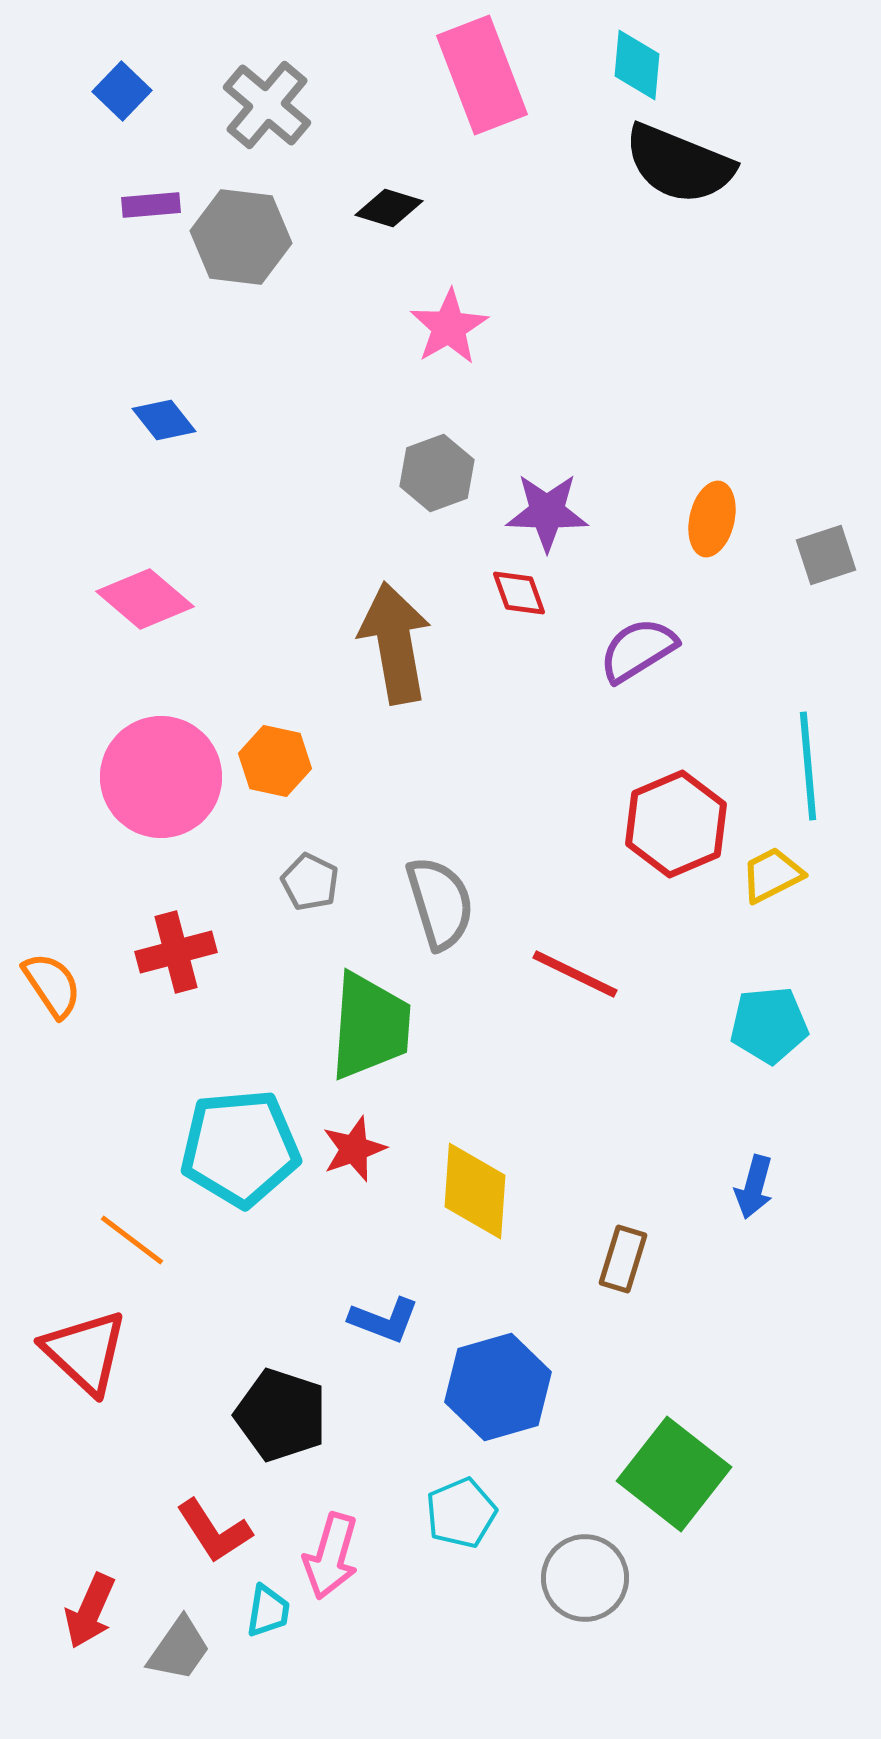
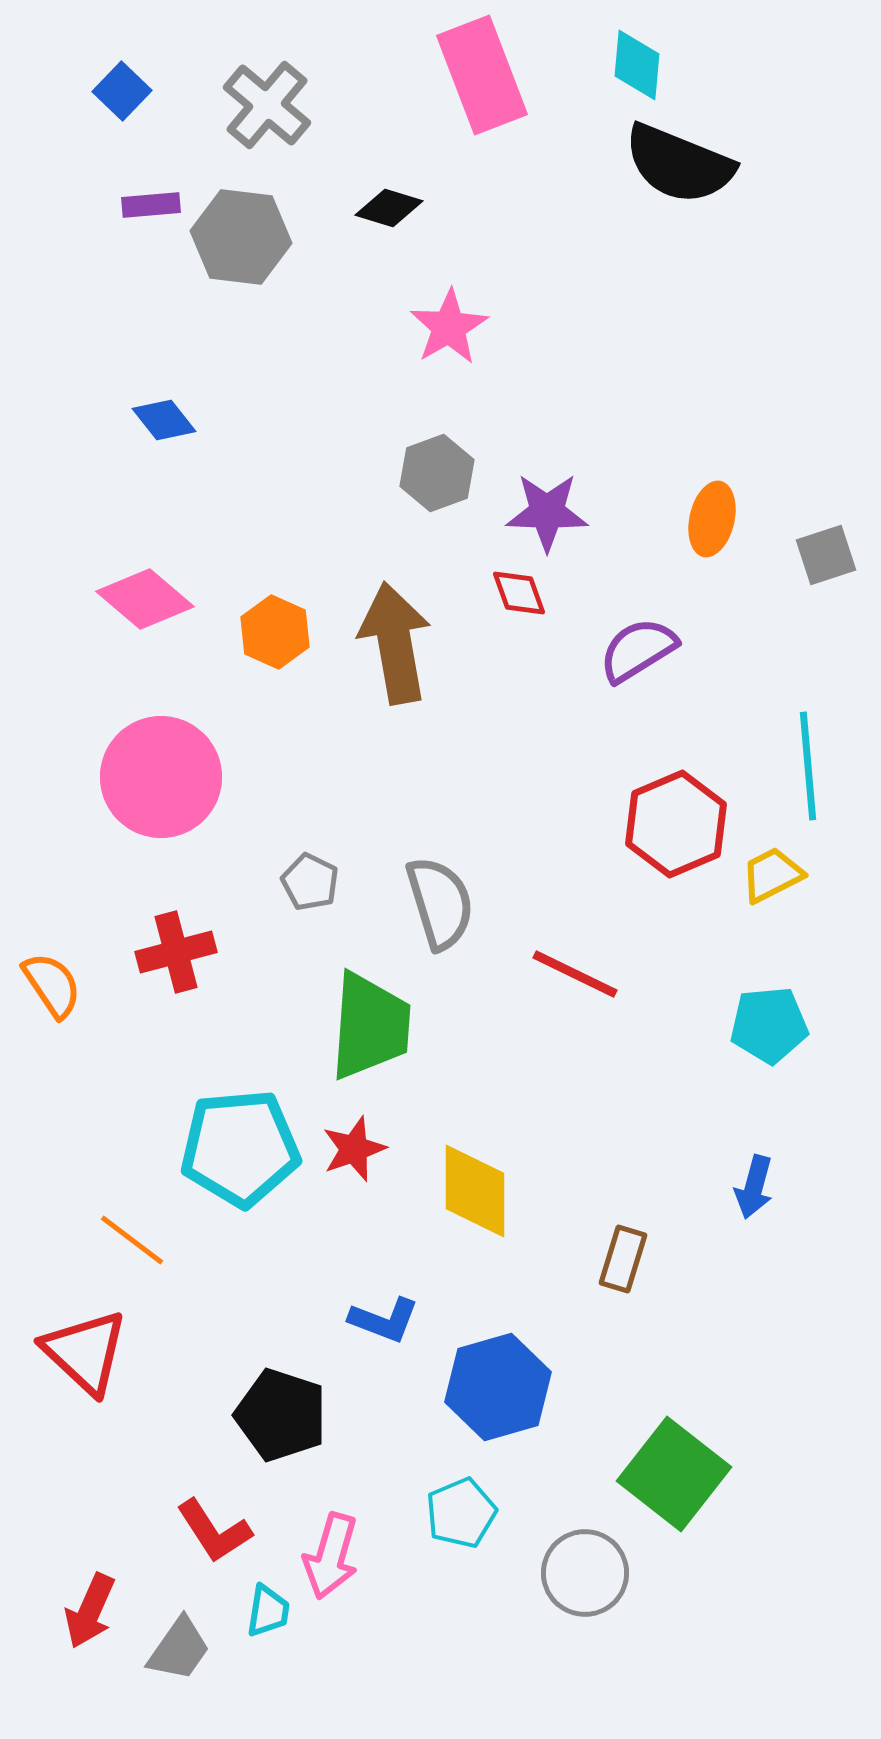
orange hexagon at (275, 761): moved 129 px up; rotated 12 degrees clockwise
yellow diamond at (475, 1191): rotated 4 degrees counterclockwise
gray circle at (585, 1578): moved 5 px up
